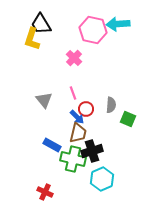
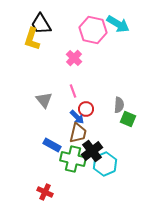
cyan arrow: rotated 145 degrees counterclockwise
pink line: moved 2 px up
gray semicircle: moved 8 px right
black cross: rotated 20 degrees counterclockwise
cyan hexagon: moved 3 px right, 15 px up
